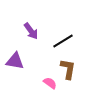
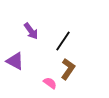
black line: rotated 25 degrees counterclockwise
purple triangle: rotated 18 degrees clockwise
brown L-shape: rotated 25 degrees clockwise
